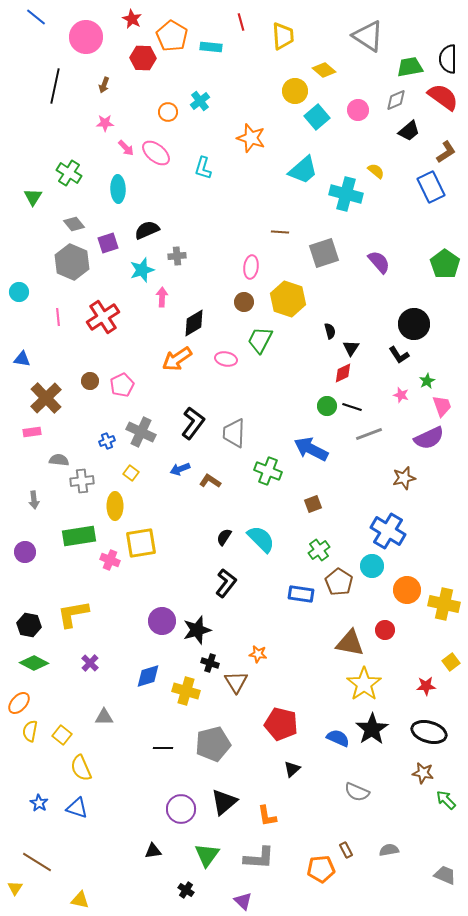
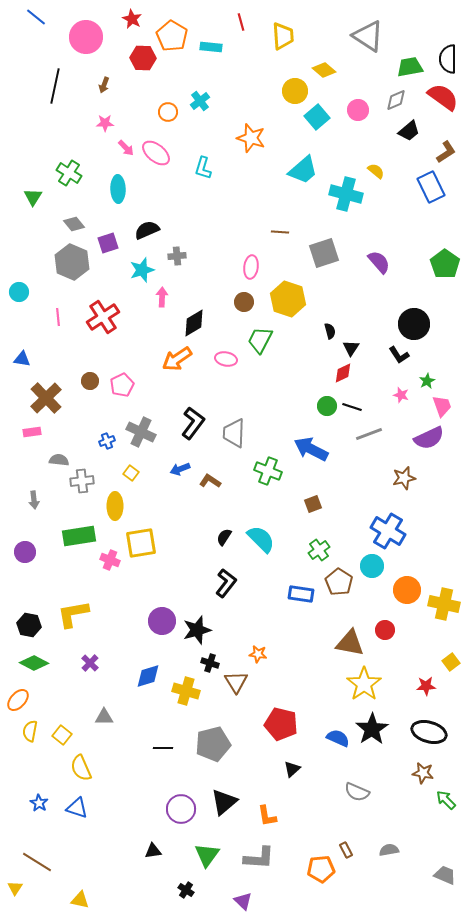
orange ellipse at (19, 703): moved 1 px left, 3 px up
